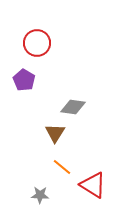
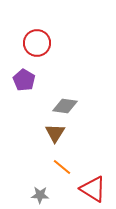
gray diamond: moved 8 px left, 1 px up
red triangle: moved 4 px down
